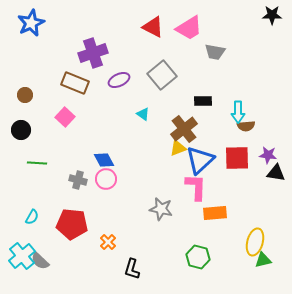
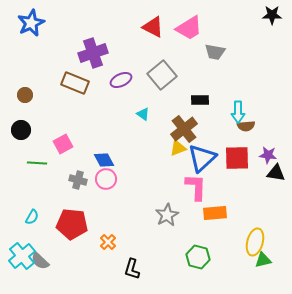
purple ellipse: moved 2 px right
black rectangle: moved 3 px left, 1 px up
pink square: moved 2 px left, 27 px down; rotated 18 degrees clockwise
blue triangle: moved 2 px right, 2 px up
gray star: moved 6 px right, 6 px down; rotated 30 degrees clockwise
